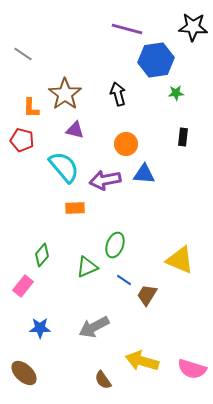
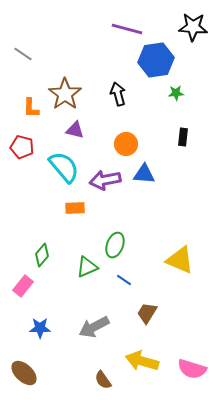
red pentagon: moved 7 px down
brown trapezoid: moved 18 px down
